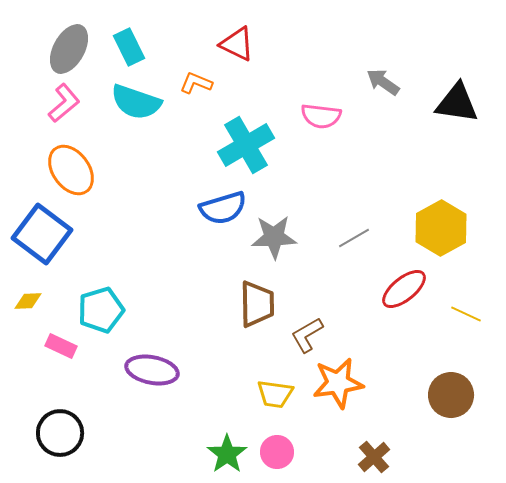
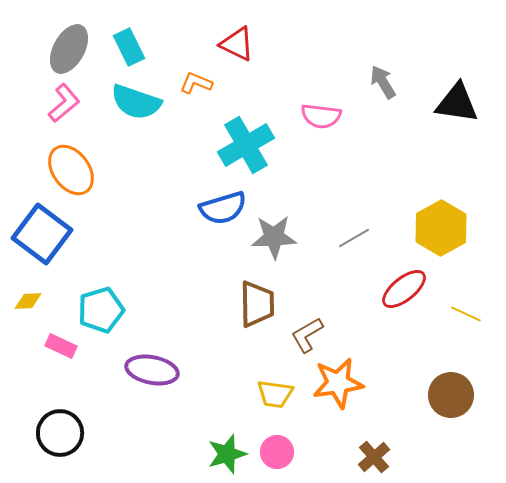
gray arrow: rotated 24 degrees clockwise
green star: rotated 18 degrees clockwise
